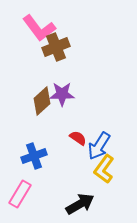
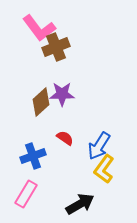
brown diamond: moved 1 px left, 1 px down
red semicircle: moved 13 px left
blue cross: moved 1 px left
pink rectangle: moved 6 px right
